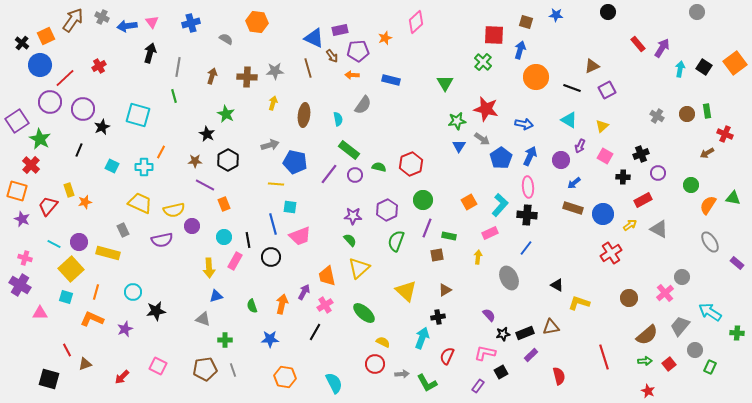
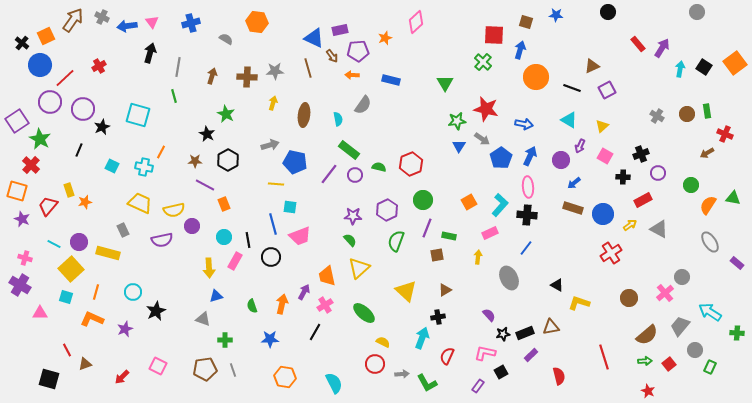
cyan cross at (144, 167): rotated 12 degrees clockwise
black star at (156, 311): rotated 18 degrees counterclockwise
